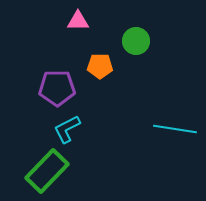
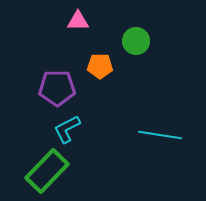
cyan line: moved 15 px left, 6 px down
